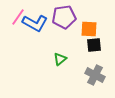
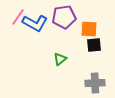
gray cross: moved 8 px down; rotated 30 degrees counterclockwise
